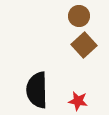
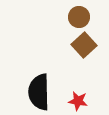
brown circle: moved 1 px down
black semicircle: moved 2 px right, 2 px down
